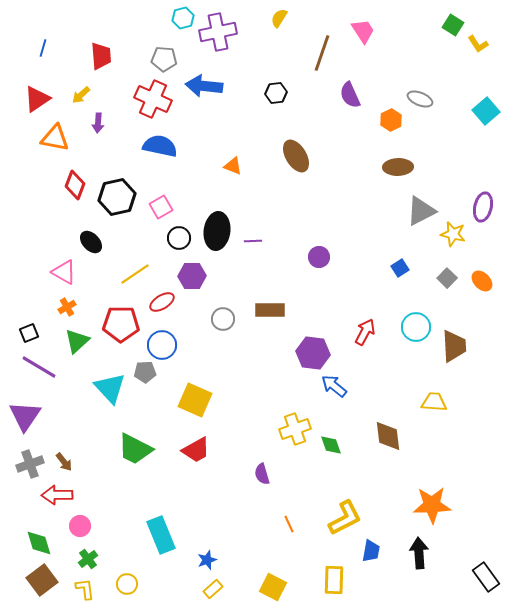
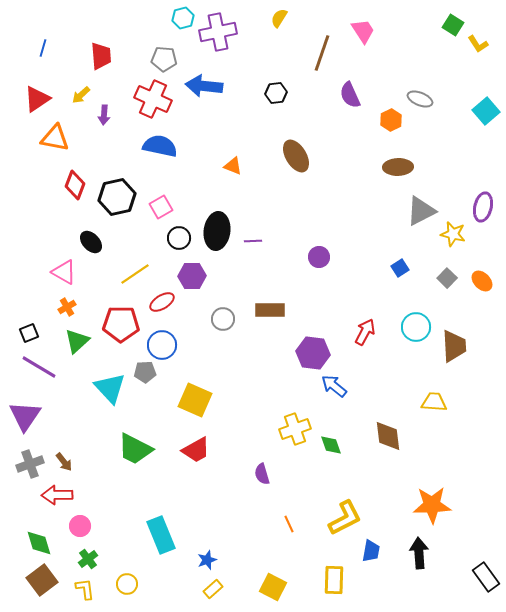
purple arrow at (98, 123): moved 6 px right, 8 px up
